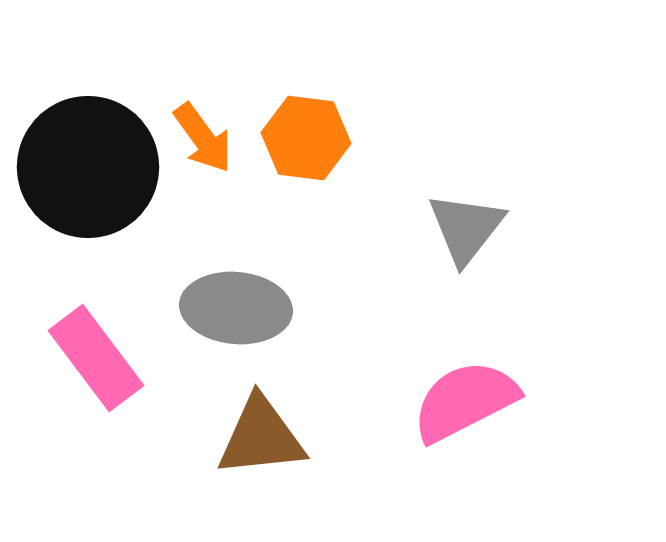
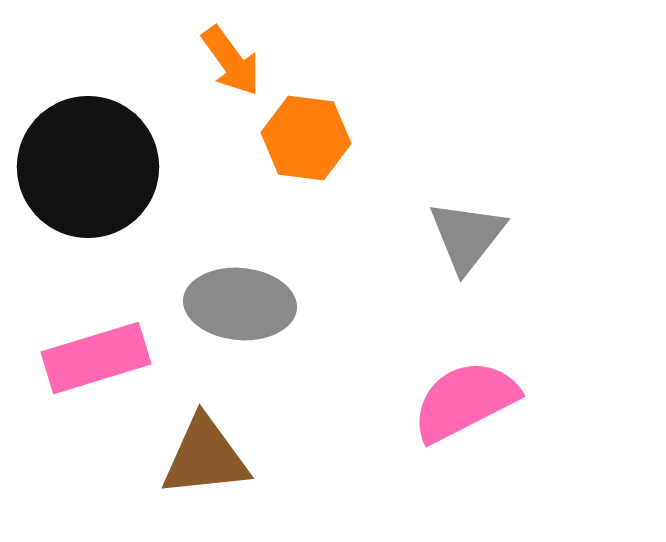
orange arrow: moved 28 px right, 77 px up
gray triangle: moved 1 px right, 8 px down
gray ellipse: moved 4 px right, 4 px up
pink rectangle: rotated 70 degrees counterclockwise
brown triangle: moved 56 px left, 20 px down
